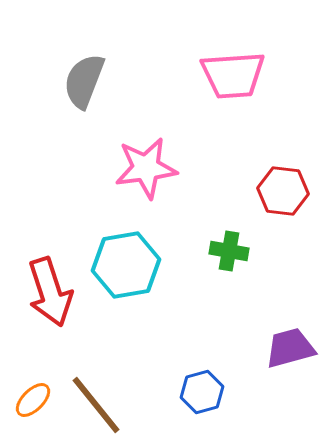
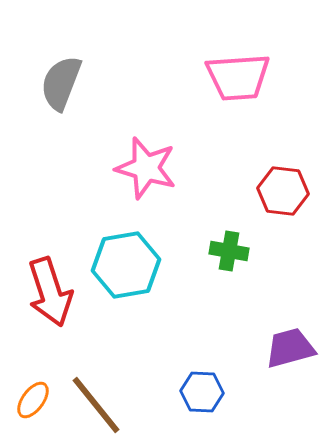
pink trapezoid: moved 5 px right, 2 px down
gray semicircle: moved 23 px left, 2 px down
pink star: rotated 24 degrees clockwise
blue hexagon: rotated 18 degrees clockwise
orange ellipse: rotated 9 degrees counterclockwise
